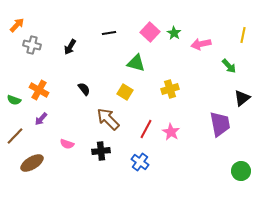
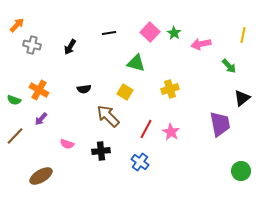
black semicircle: rotated 120 degrees clockwise
brown arrow: moved 3 px up
brown ellipse: moved 9 px right, 13 px down
